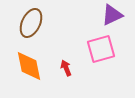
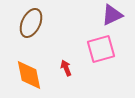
orange diamond: moved 9 px down
